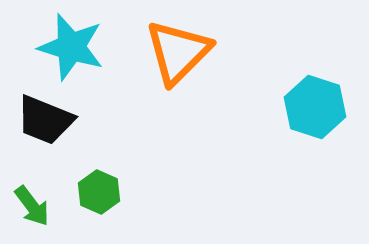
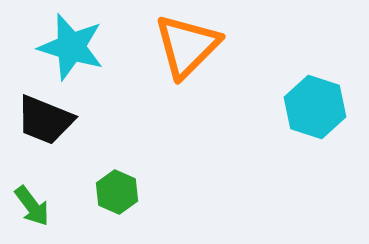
orange triangle: moved 9 px right, 6 px up
green hexagon: moved 18 px right
